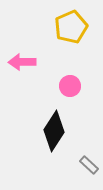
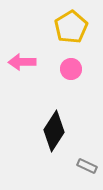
yellow pentagon: rotated 8 degrees counterclockwise
pink circle: moved 1 px right, 17 px up
gray rectangle: moved 2 px left, 1 px down; rotated 18 degrees counterclockwise
